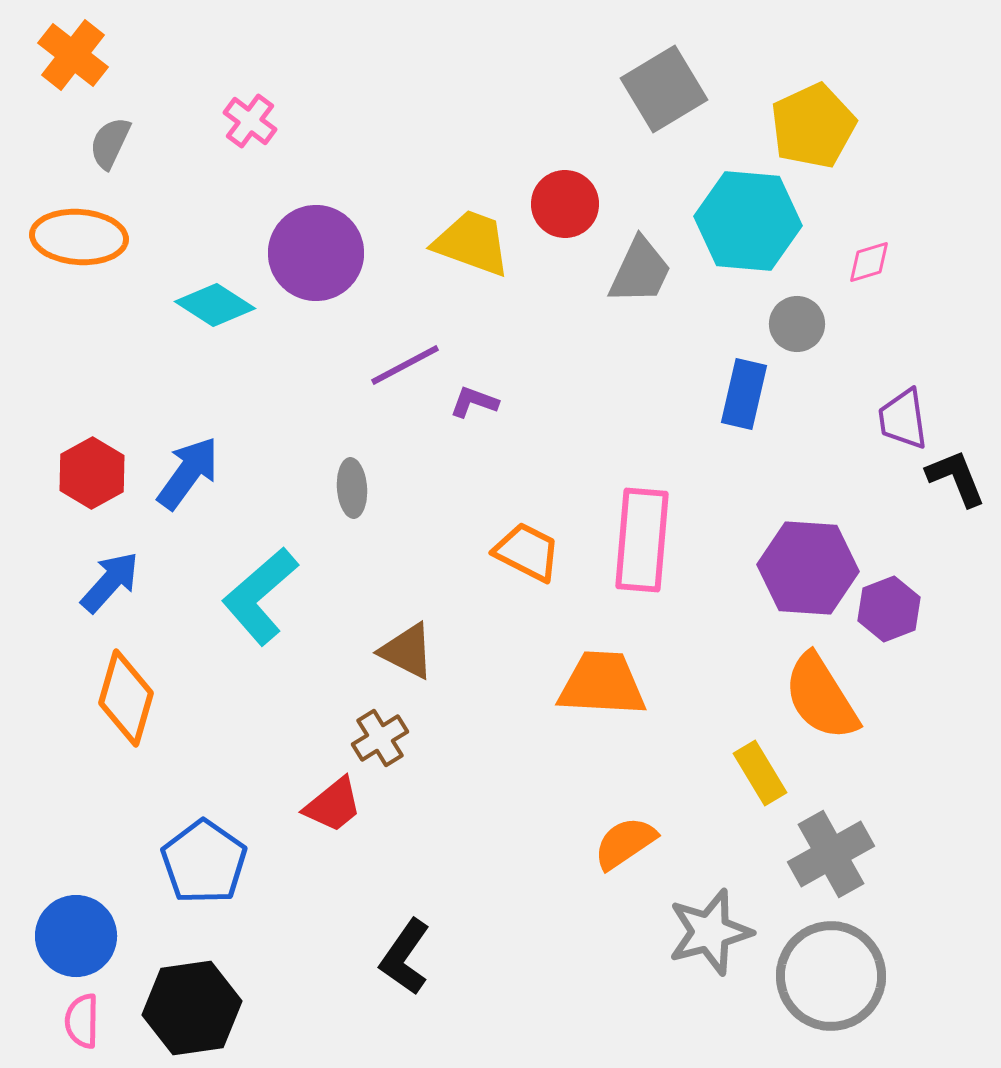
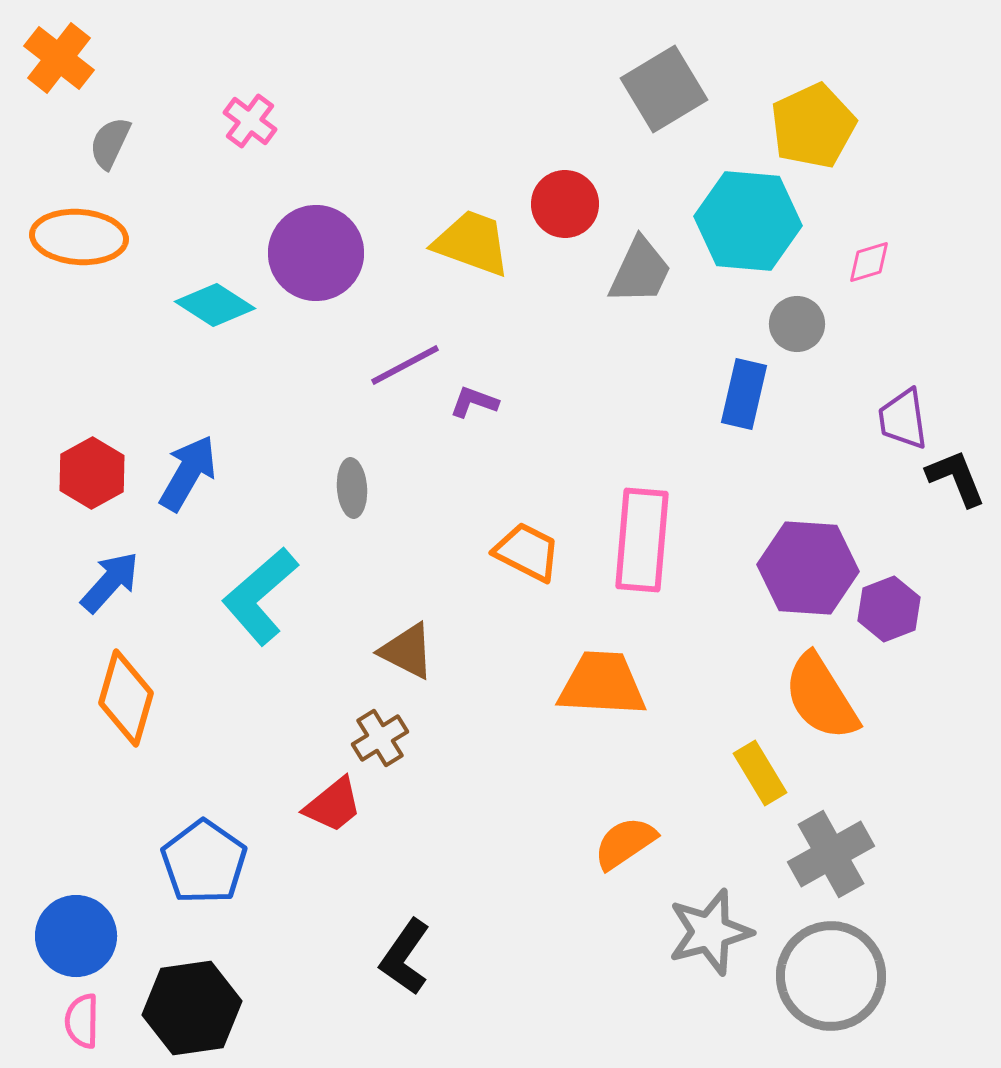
orange cross at (73, 55): moved 14 px left, 3 px down
blue arrow at (188, 473): rotated 6 degrees counterclockwise
